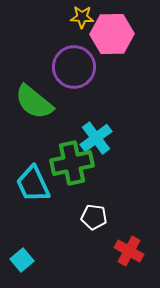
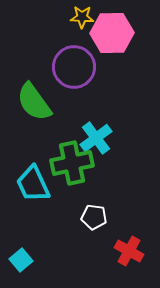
pink hexagon: moved 1 px up
green semicircle: rotated 15 degrees clockwise
cyan square: moved 1 px left
